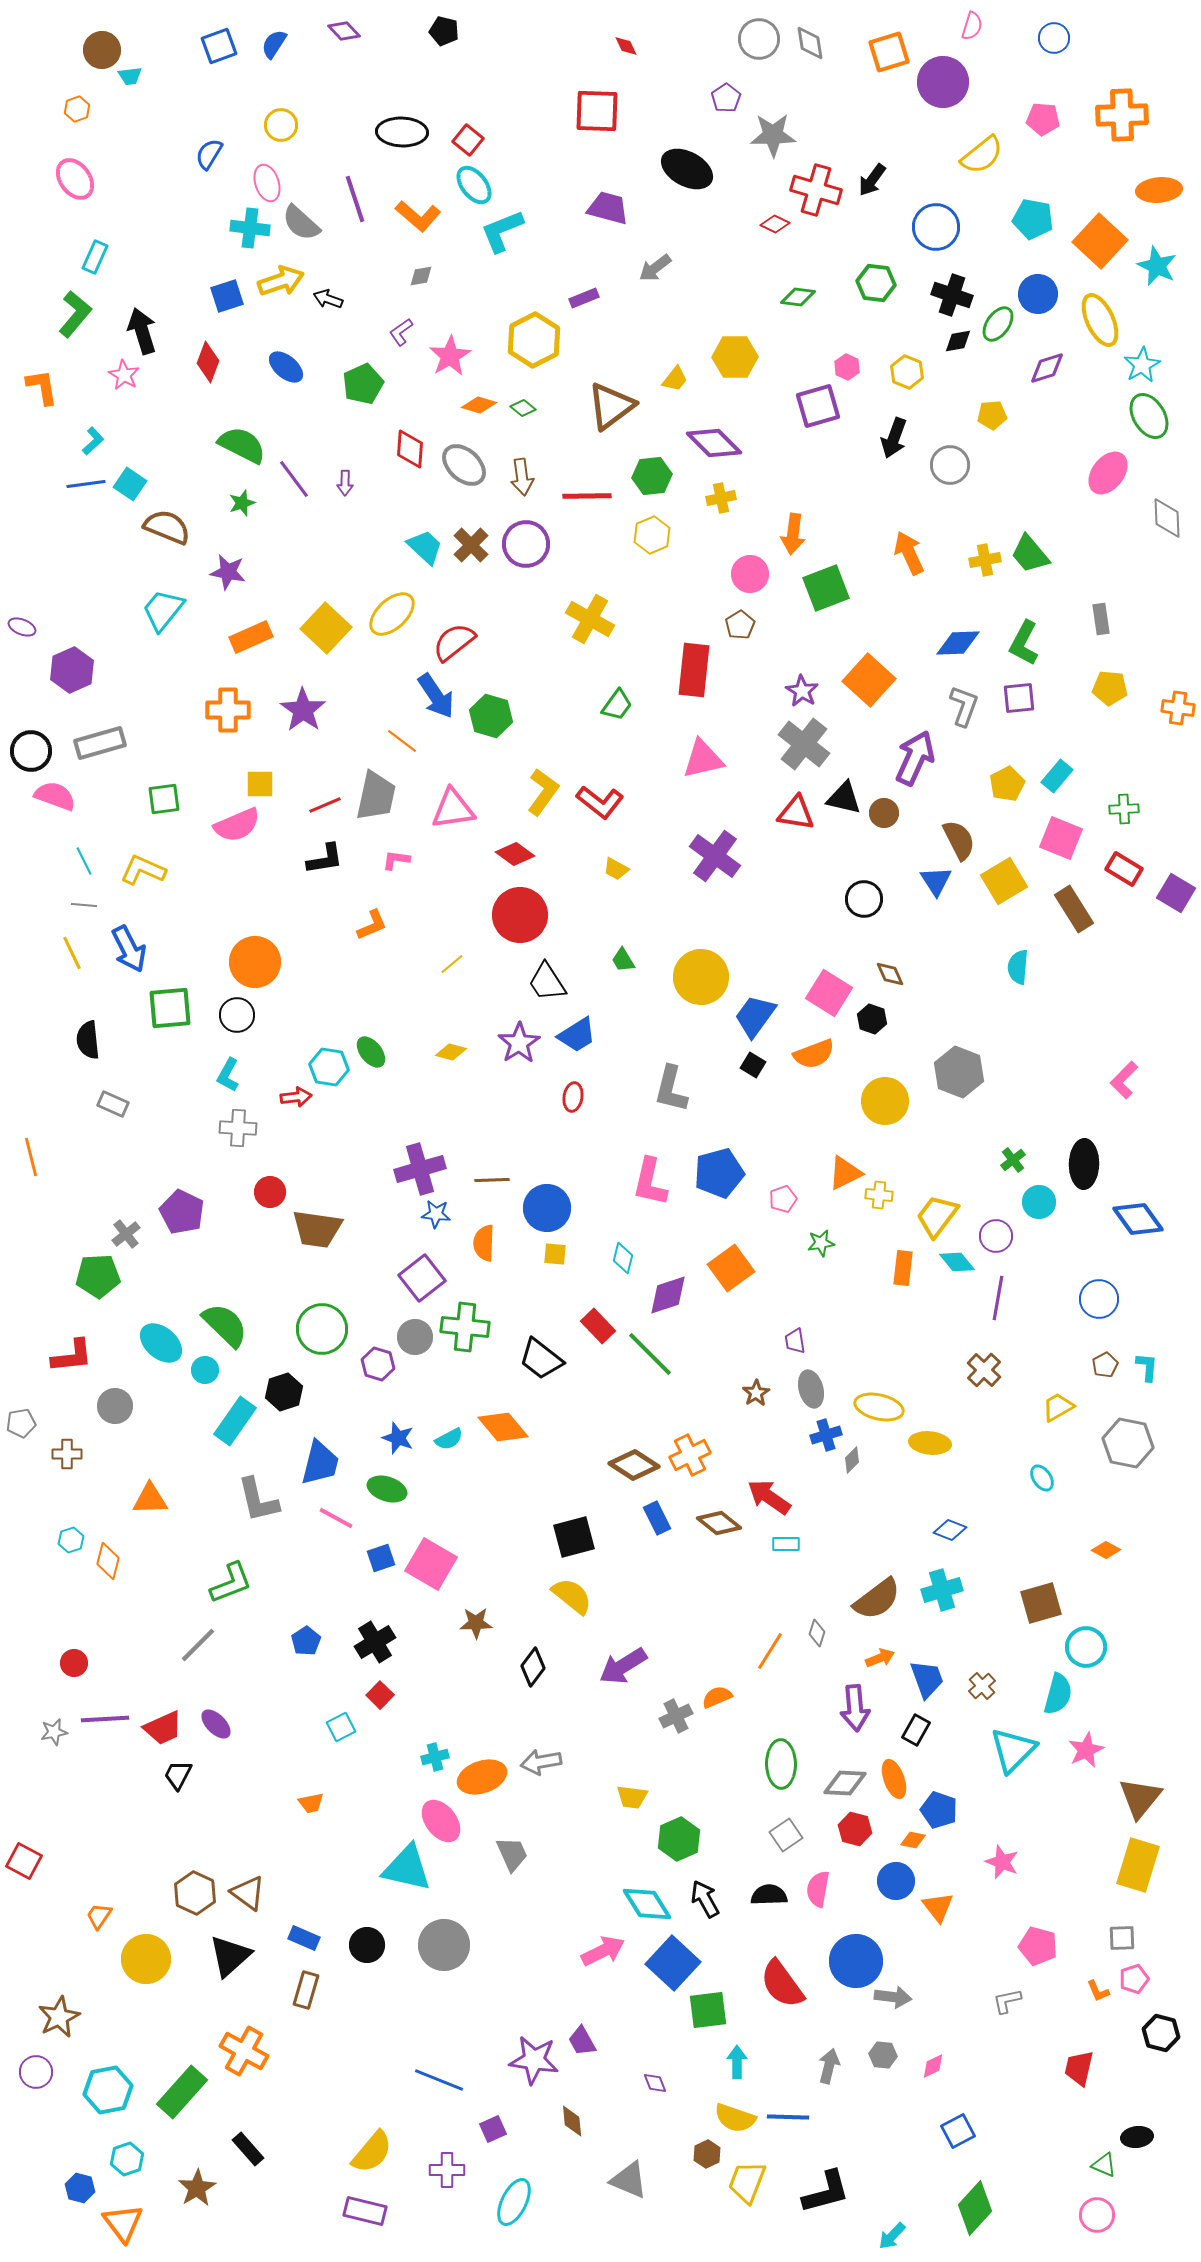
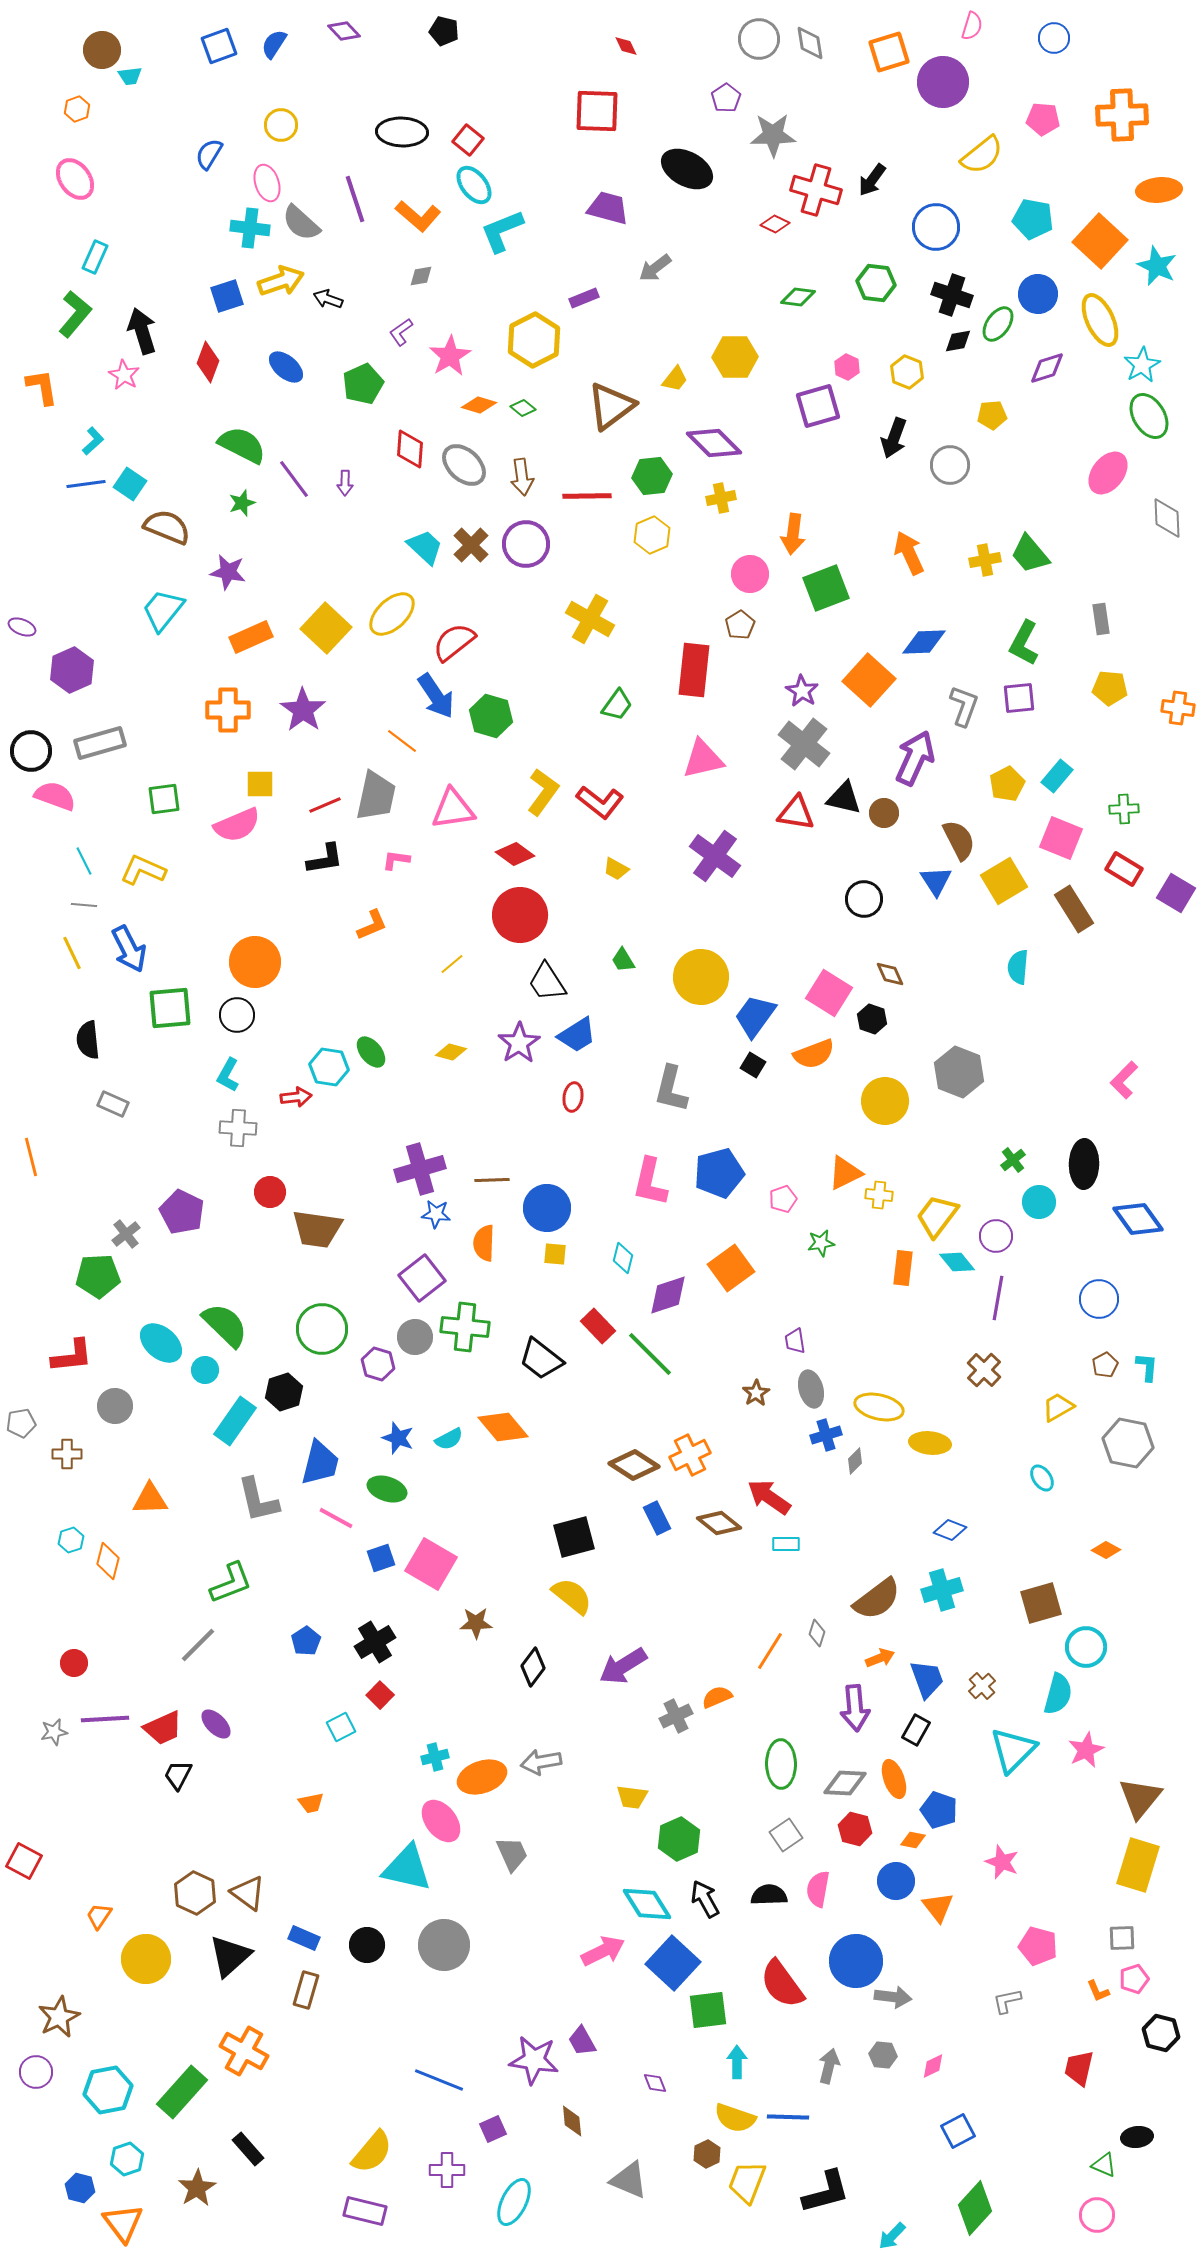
blue diamond at (958, 643): moved 34 px left, 1 px up
gray diamond at (852, 1460): moved 3 px right, 1 px down
